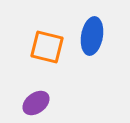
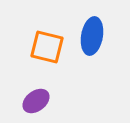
purple ellipse: moved 2 px up
